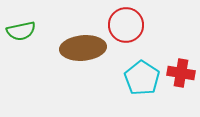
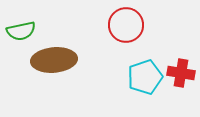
brown ellipse: moved 29 px left, 12 px down
cyan pentagon: moved 3 px right, 1 px up; rotated 20 degrees clockwise
